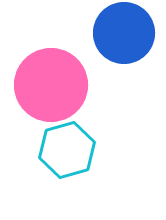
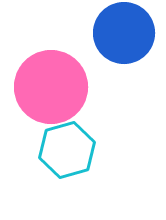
pink circle: moved 2 px down
